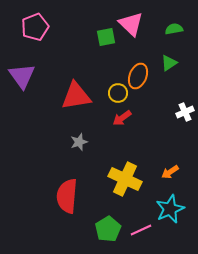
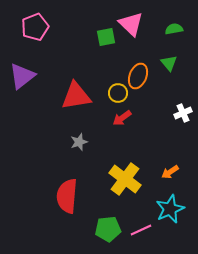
green triangle: rotated 36 degrees counterclockwise
purple triangle: rotated 28 degrees clockwise
white cross: moved 2 px left, 1 px down
yellow cross: rotated 12 degrees clockwise
green pentagon: rotated 25 degrees clockwise
